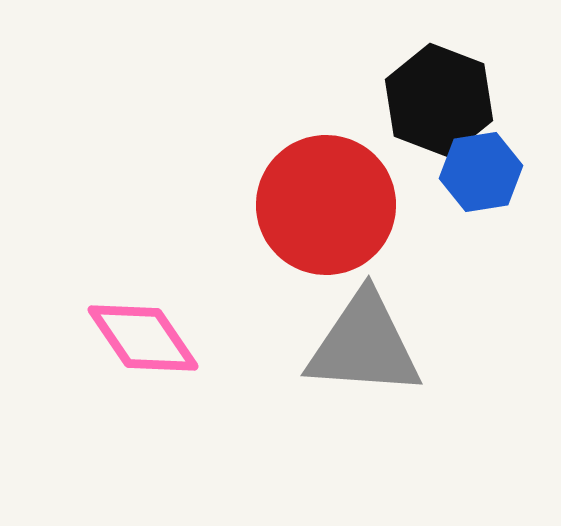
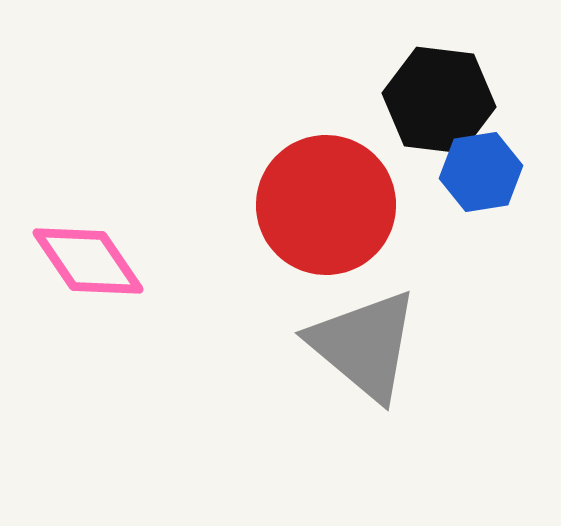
black hexagon: rotated 14 degrees counterclockwise
pink diamond: moved 55 px left, 77 px up
gray triangle: rotated 36 degrees clockwise
